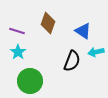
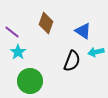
brown diamond: moved 2 px left
purple line: moved 5 px left, 1 px down; rotated 21 degrees clockwise
